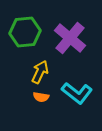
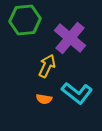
green hexagon: moved 12 px up
yellow arrow: moved 7 px right, 6 px up
orange semicircle: moved 3 px right, 2 px down
